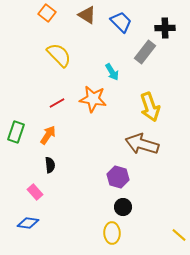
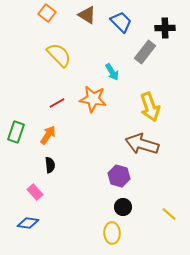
purple hexagon: moved 1 px right, 1 px up
yellow line: moved 10 px left, 21 px up
